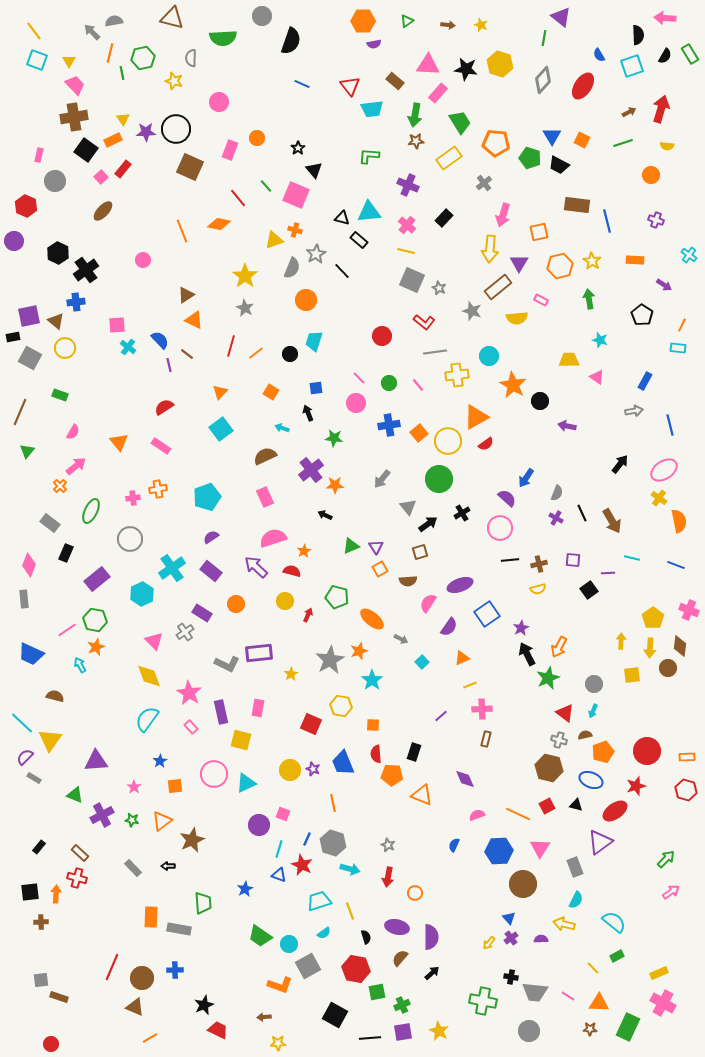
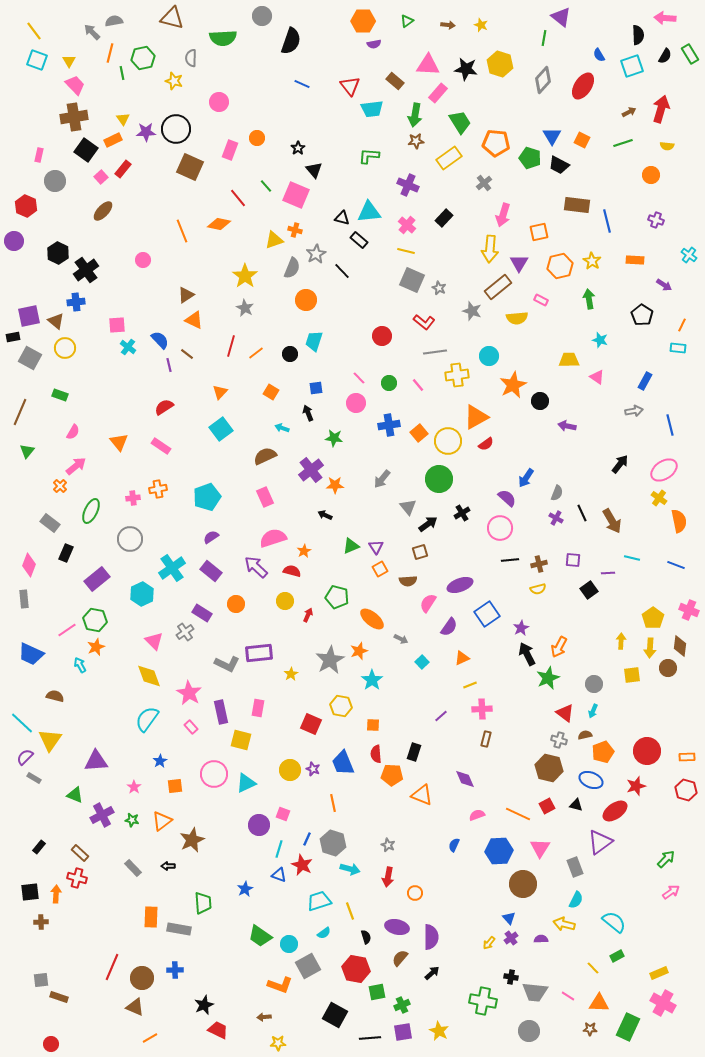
orange star at (513, 385): rotated 16 degrees clockwise
